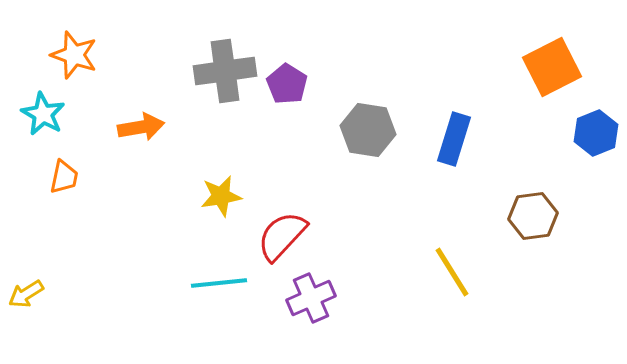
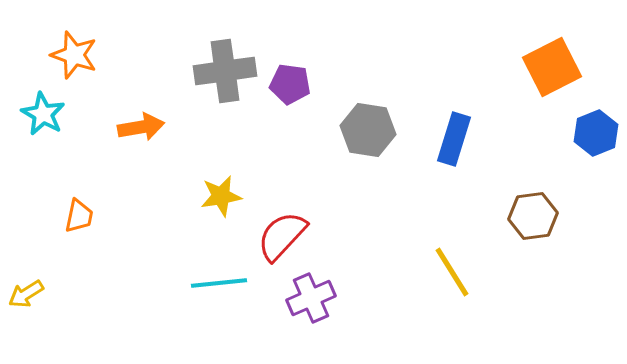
purple pentagon: moved 3 px right; rotated 24 degrees counterclockwise
orange trapezoid: moved 15 px right, 39 px down
